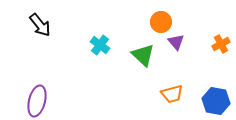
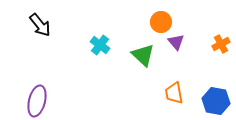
orange trapezoid: moved 2 px right, 1 px up; rotated 95 degrees clockwise
